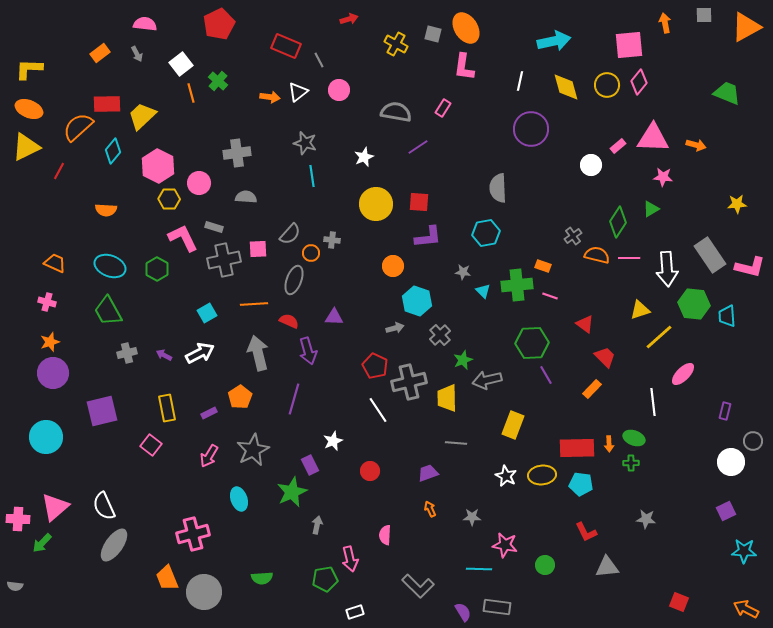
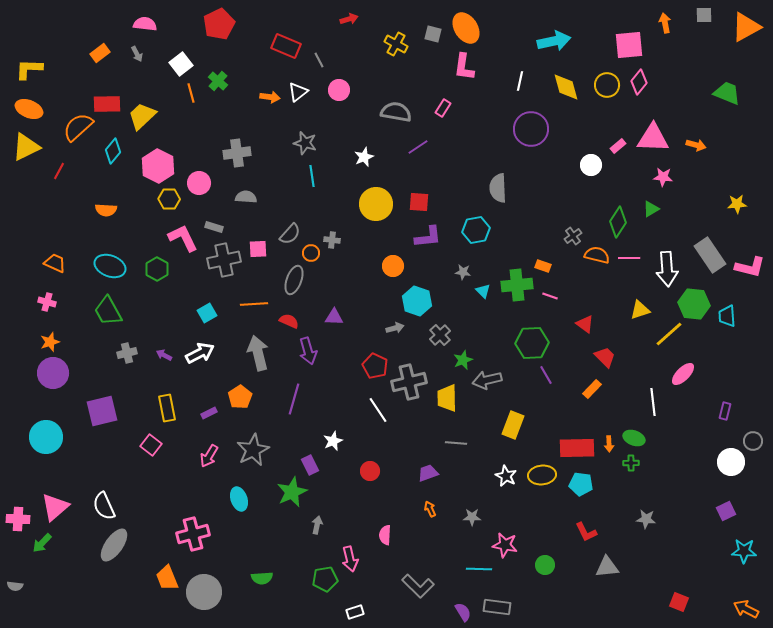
cyan hexagon at (486, 233): moved 10 px left, 3 px up
yellow line at (659, 337): moved 10 px right, 3 px up
